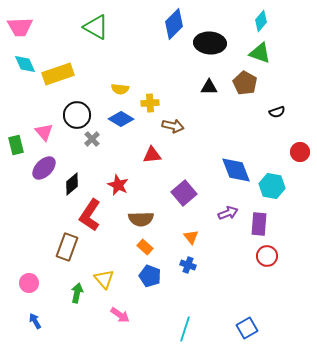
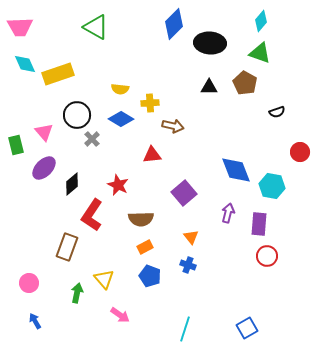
purple arrow at (228, 213): rotated 54 degrees counterclockwise
red L-shape at (90, 215): moved 2 px right
orange rectangle at (145, 247): rotated 70 degrees counterclockwise
